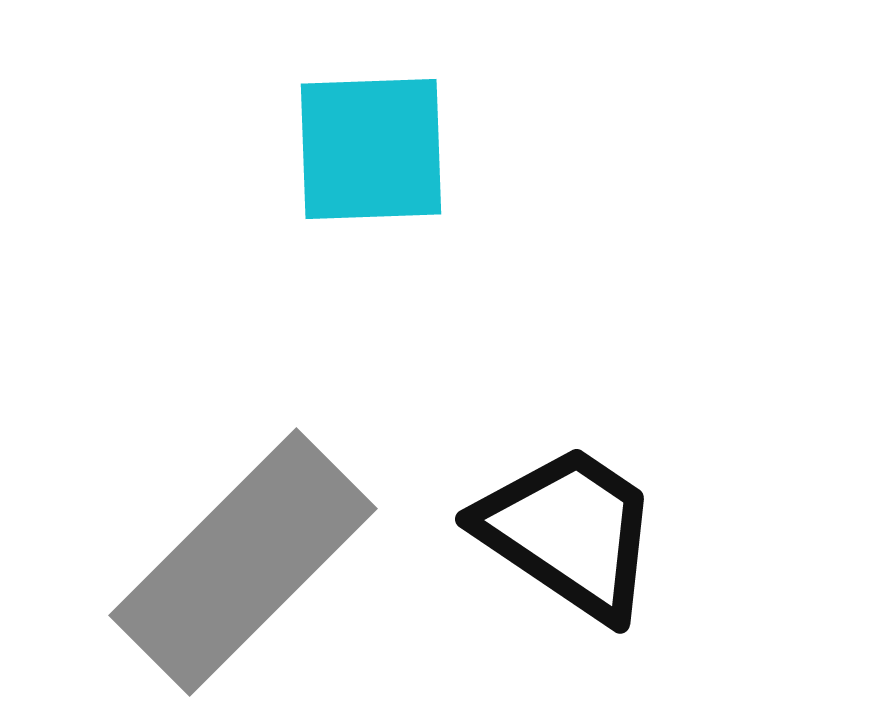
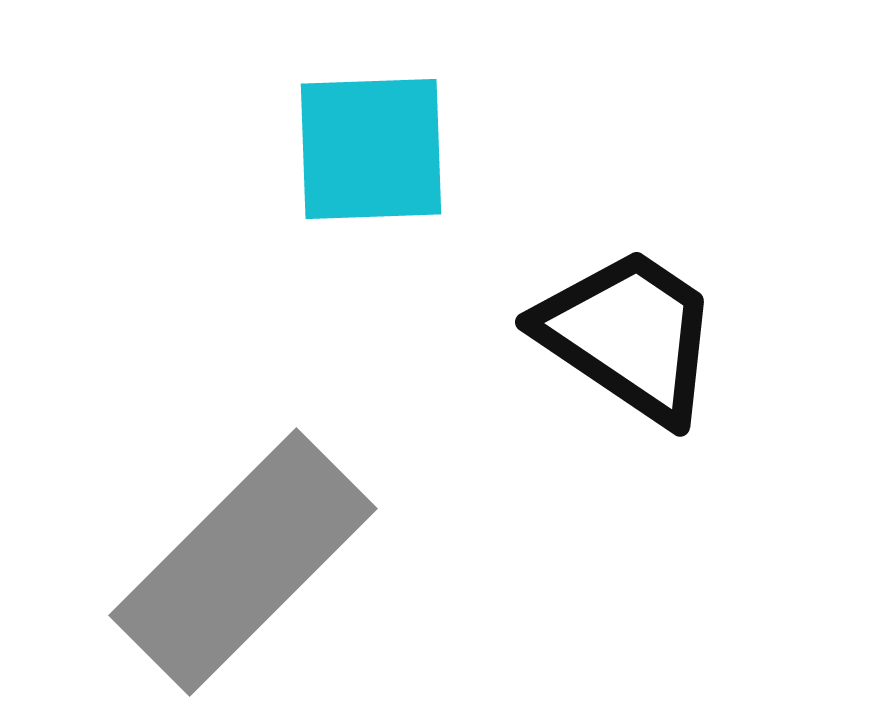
black trapezoid: moved 60 px right, 197 px up
